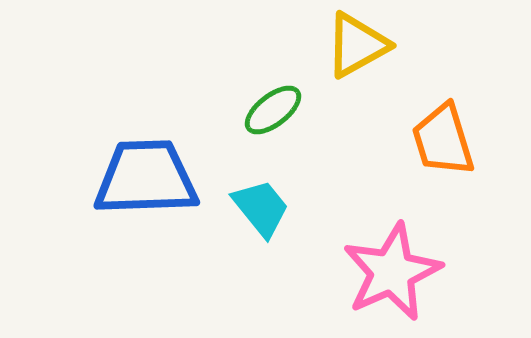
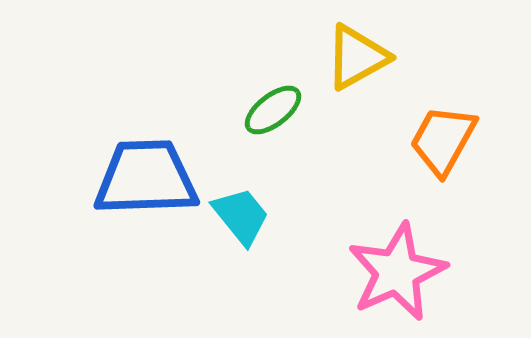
yellow triangle: moved 12 px down
orange trapezoid: rotated 46 degrees clockwise
cyan trapezoid: moved 20 px left, 8 px down
pink star: moved 5 px right
